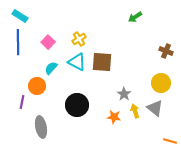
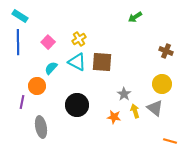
yellow circle: moved 1 px right, 1 px down
